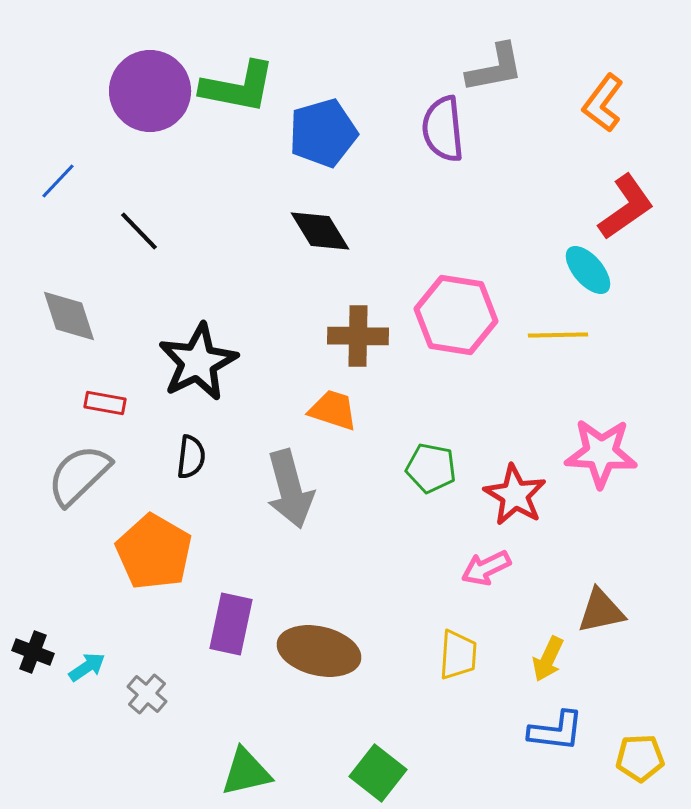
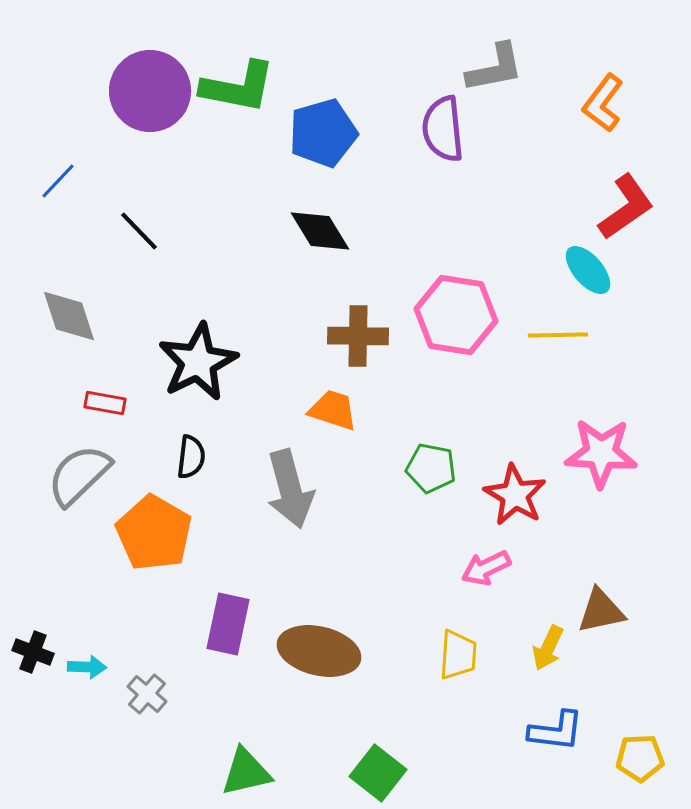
orange pentagon: moved 19 px up
purple rectangle: moved 3 px left
yellow arrow: moved 11 px up
cyan arrow: rotated 36 degrees clockwise
